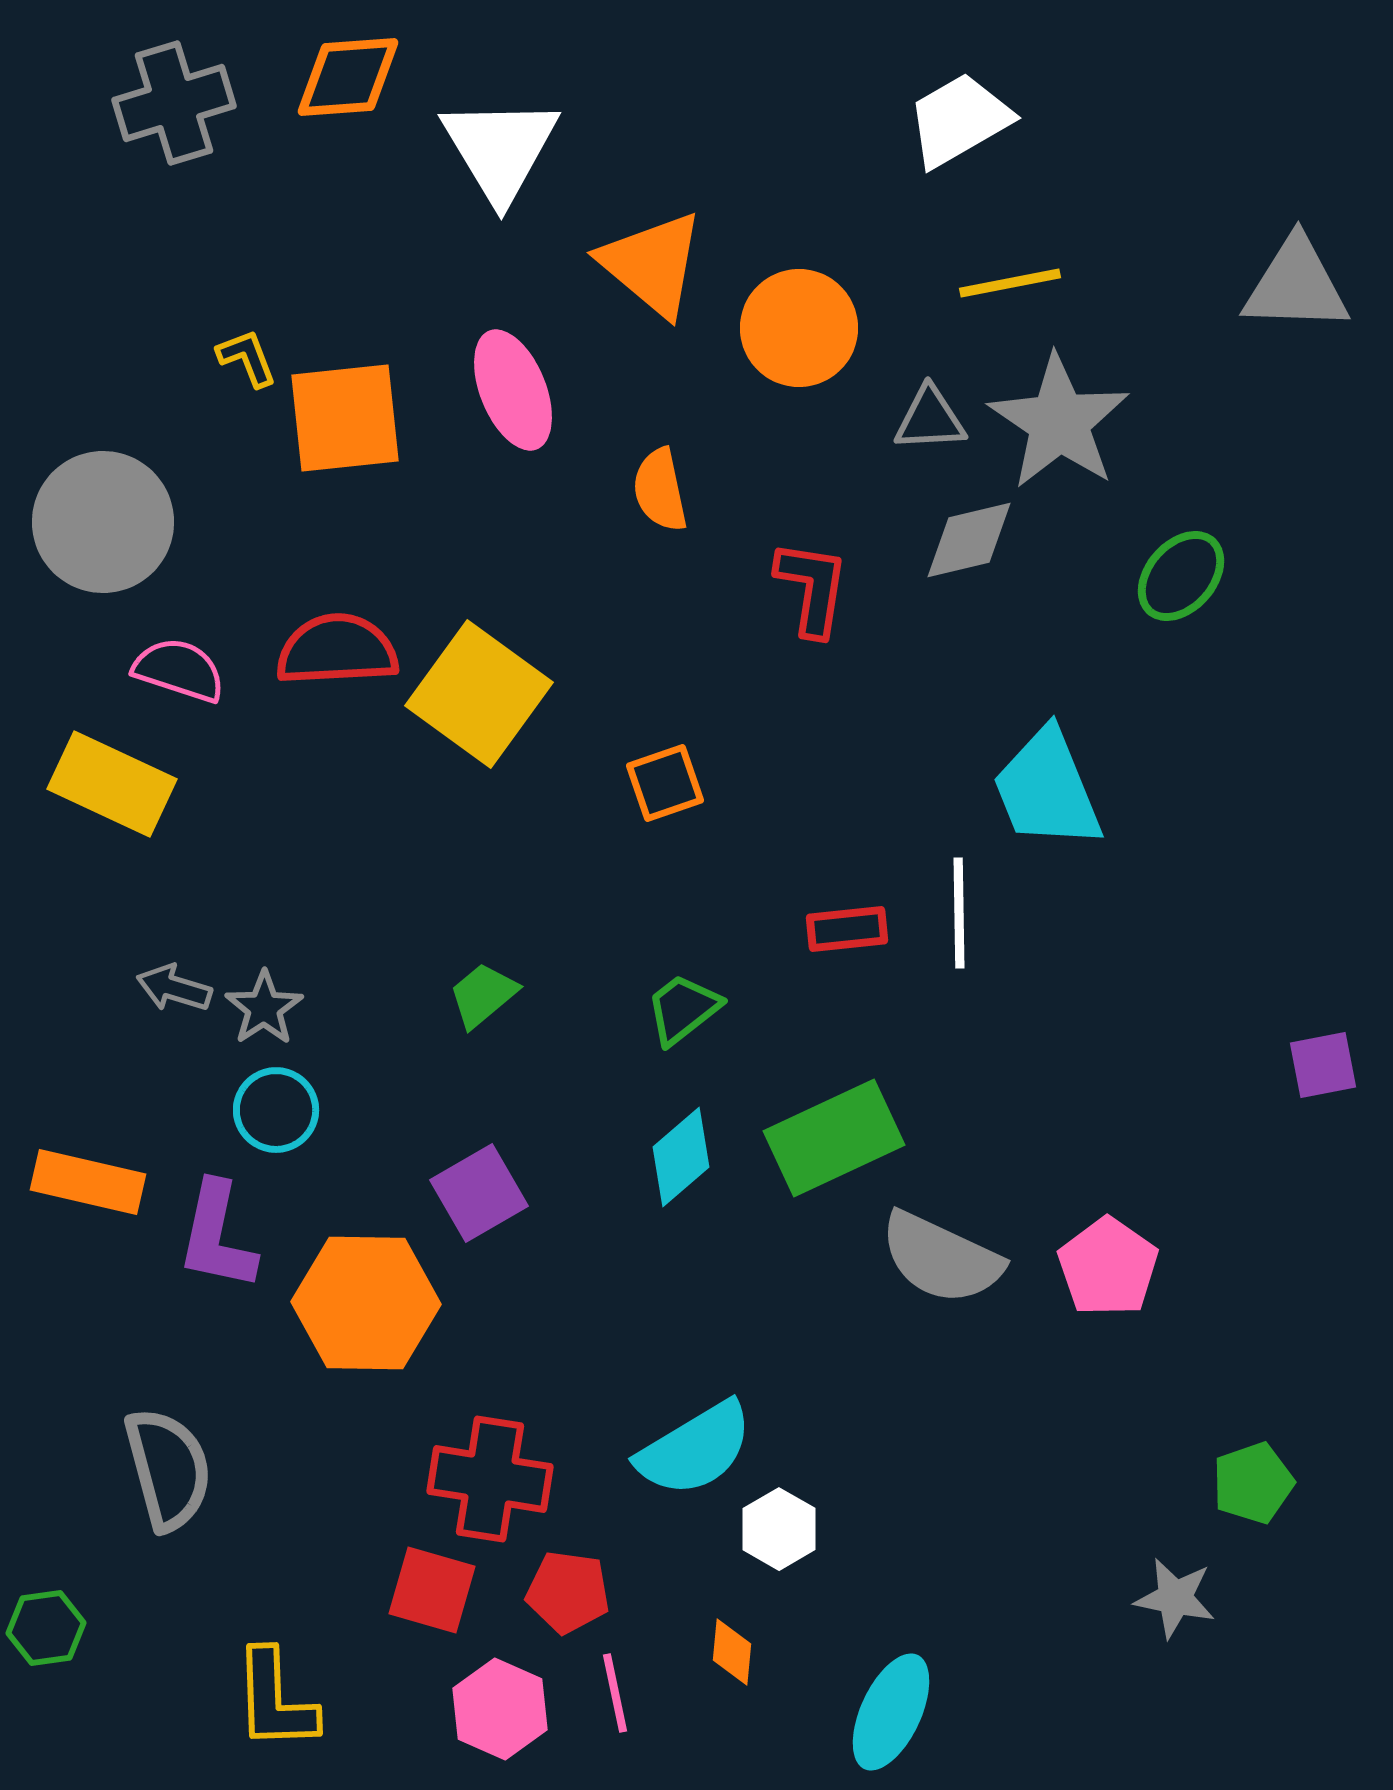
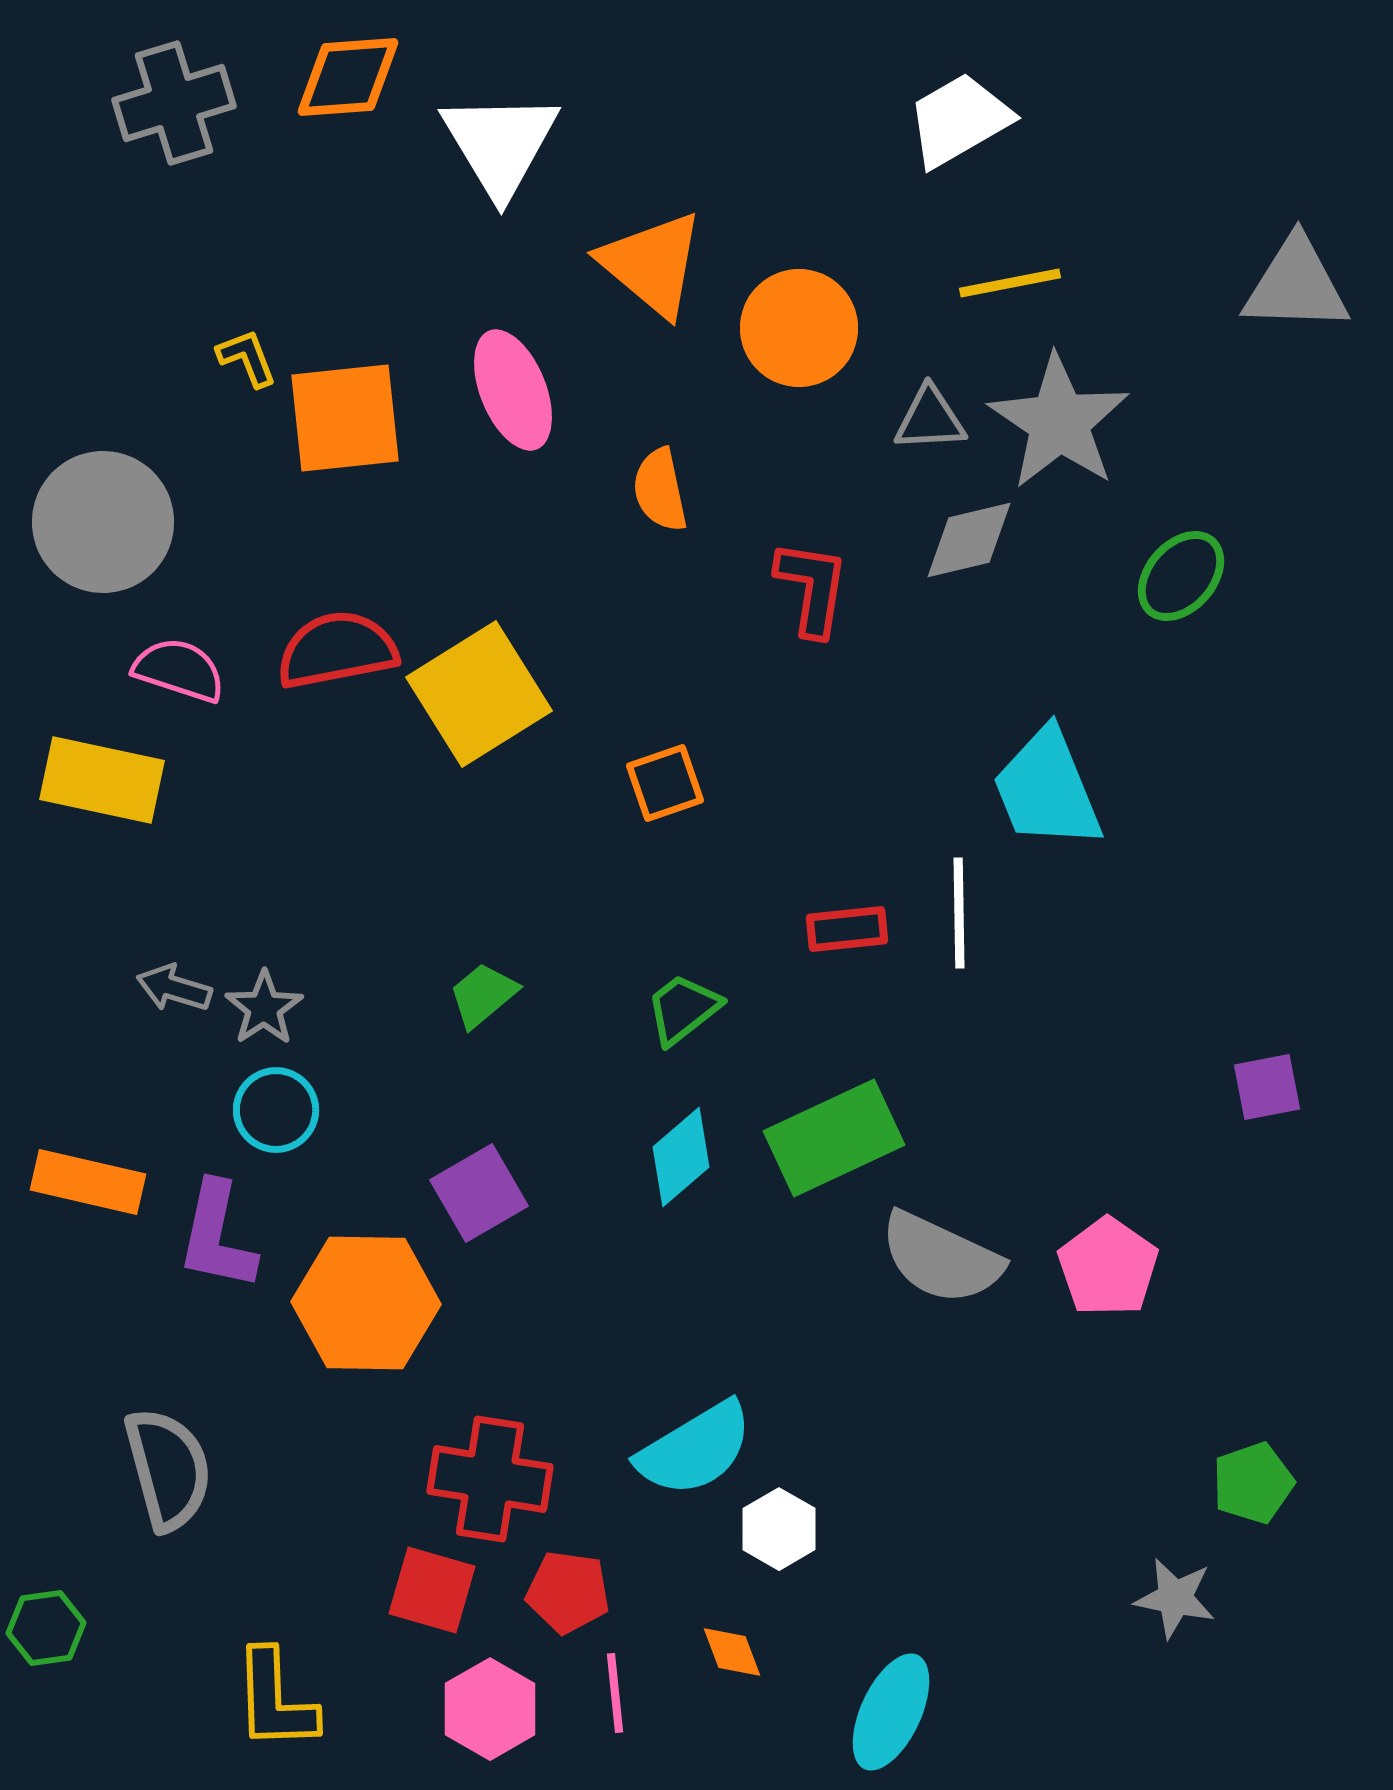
white triangle at (500, 149): moved 5 px up
red semicircle at (337, 650): rotated 8 degrees counterclockwise
yellow square at (479, 694): rotated 22 degrees clockwise
yellow rectangle at (112, 784): moved 10 px left, 4 px up; rotated 13 degrees counterclockwise
purple square at (1323, 1065): moved 56 px left, 22 px down
orange diamond at (732, 1652): rotated 26 degrees counterclockwise
pink line at (615, 1693): rotated 6 degrees clockwise
pink hexagon at (500, 1709): moved 10 px left; rotated 6 degrees clockwise
